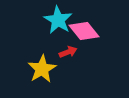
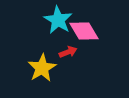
pink diamond: rotated 8 degrees clockwise
yellow star: moved 1 px up
